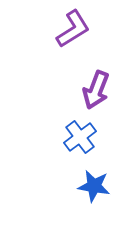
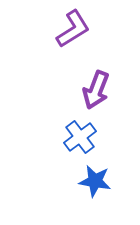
blue star: moved 1 px right, 5 px up
